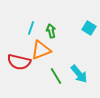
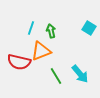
orange triangle: moved 1 px down
cyan arrow: moved 1 px right
